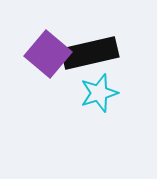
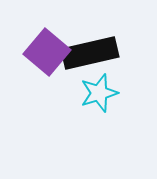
purple square: moved 1 px left, 2 px up
